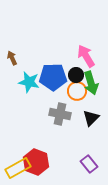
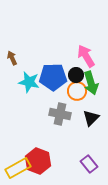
red hexagon: moved 2 px right, 1 px up
